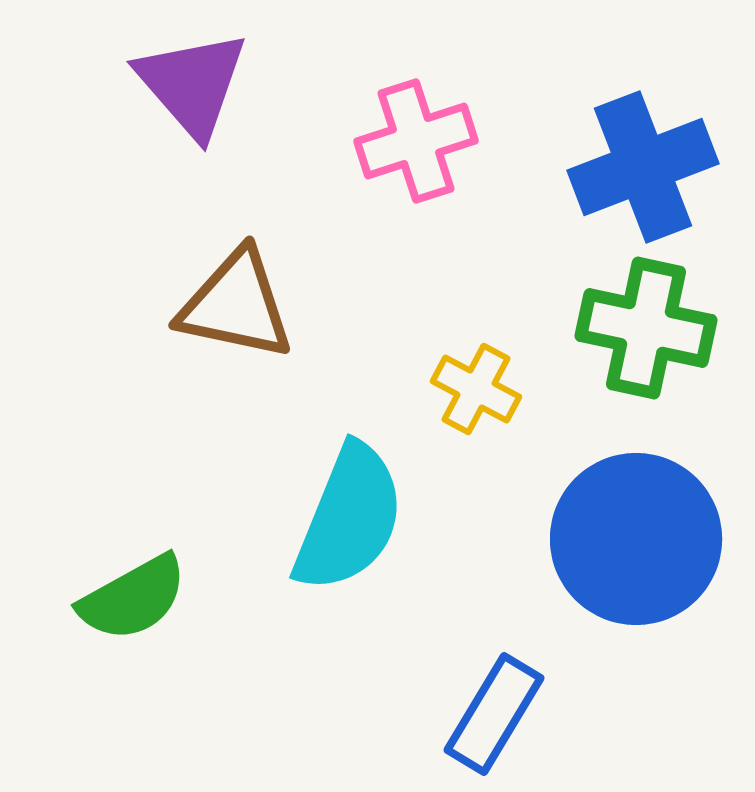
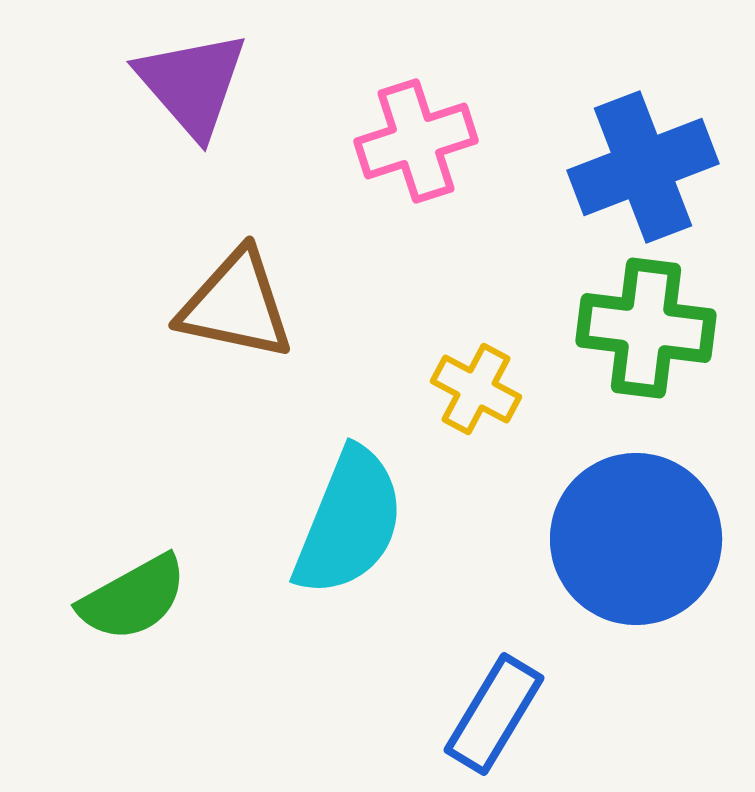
green cross: rotated 5 degrees counterclockwise
cyan semicircle: moved 4 px down
